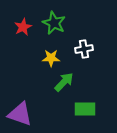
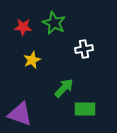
red star: rotated 30 degrees clockwise
yellow star: moved 19 px left, 2 px down; rotated 24 degrees counterclockwise
green arrow: moved 6 px down
